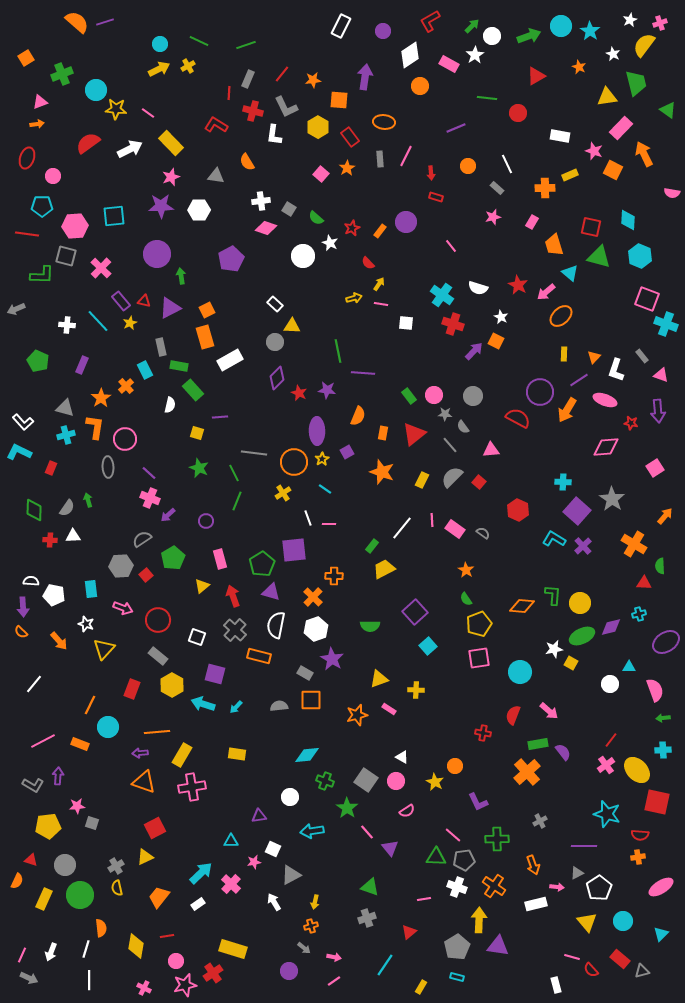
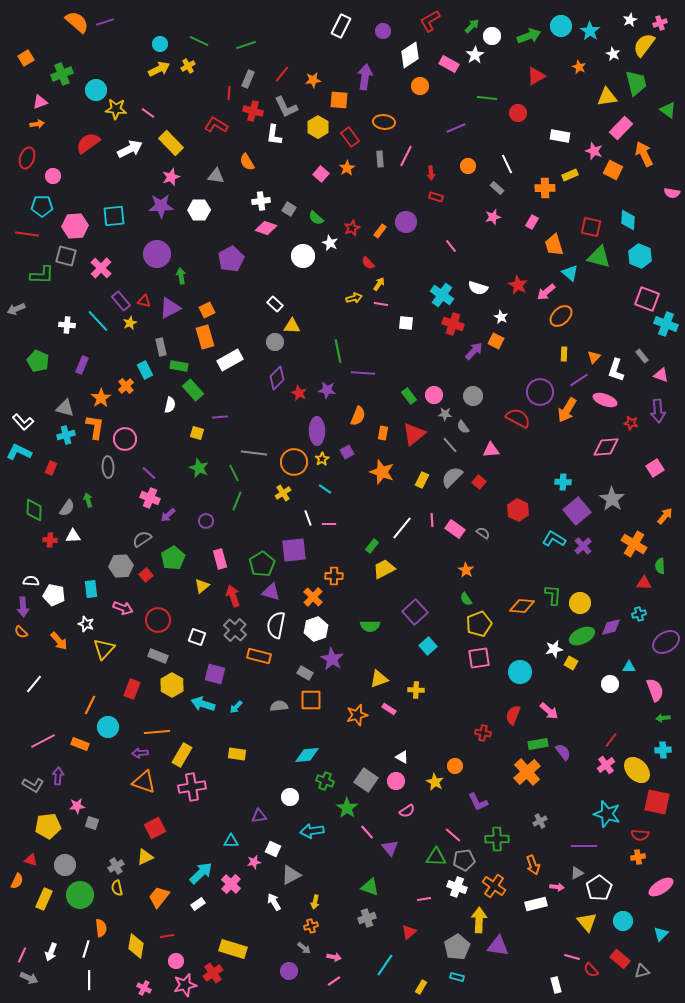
purple square at (577, 511): rotated 8 degrees clockwise
gray rectangle at (158, 656): rotated 18 degrees counterclockwise
